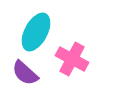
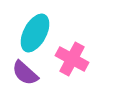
cyan ellipse: moved 1 px left, 1 px down
